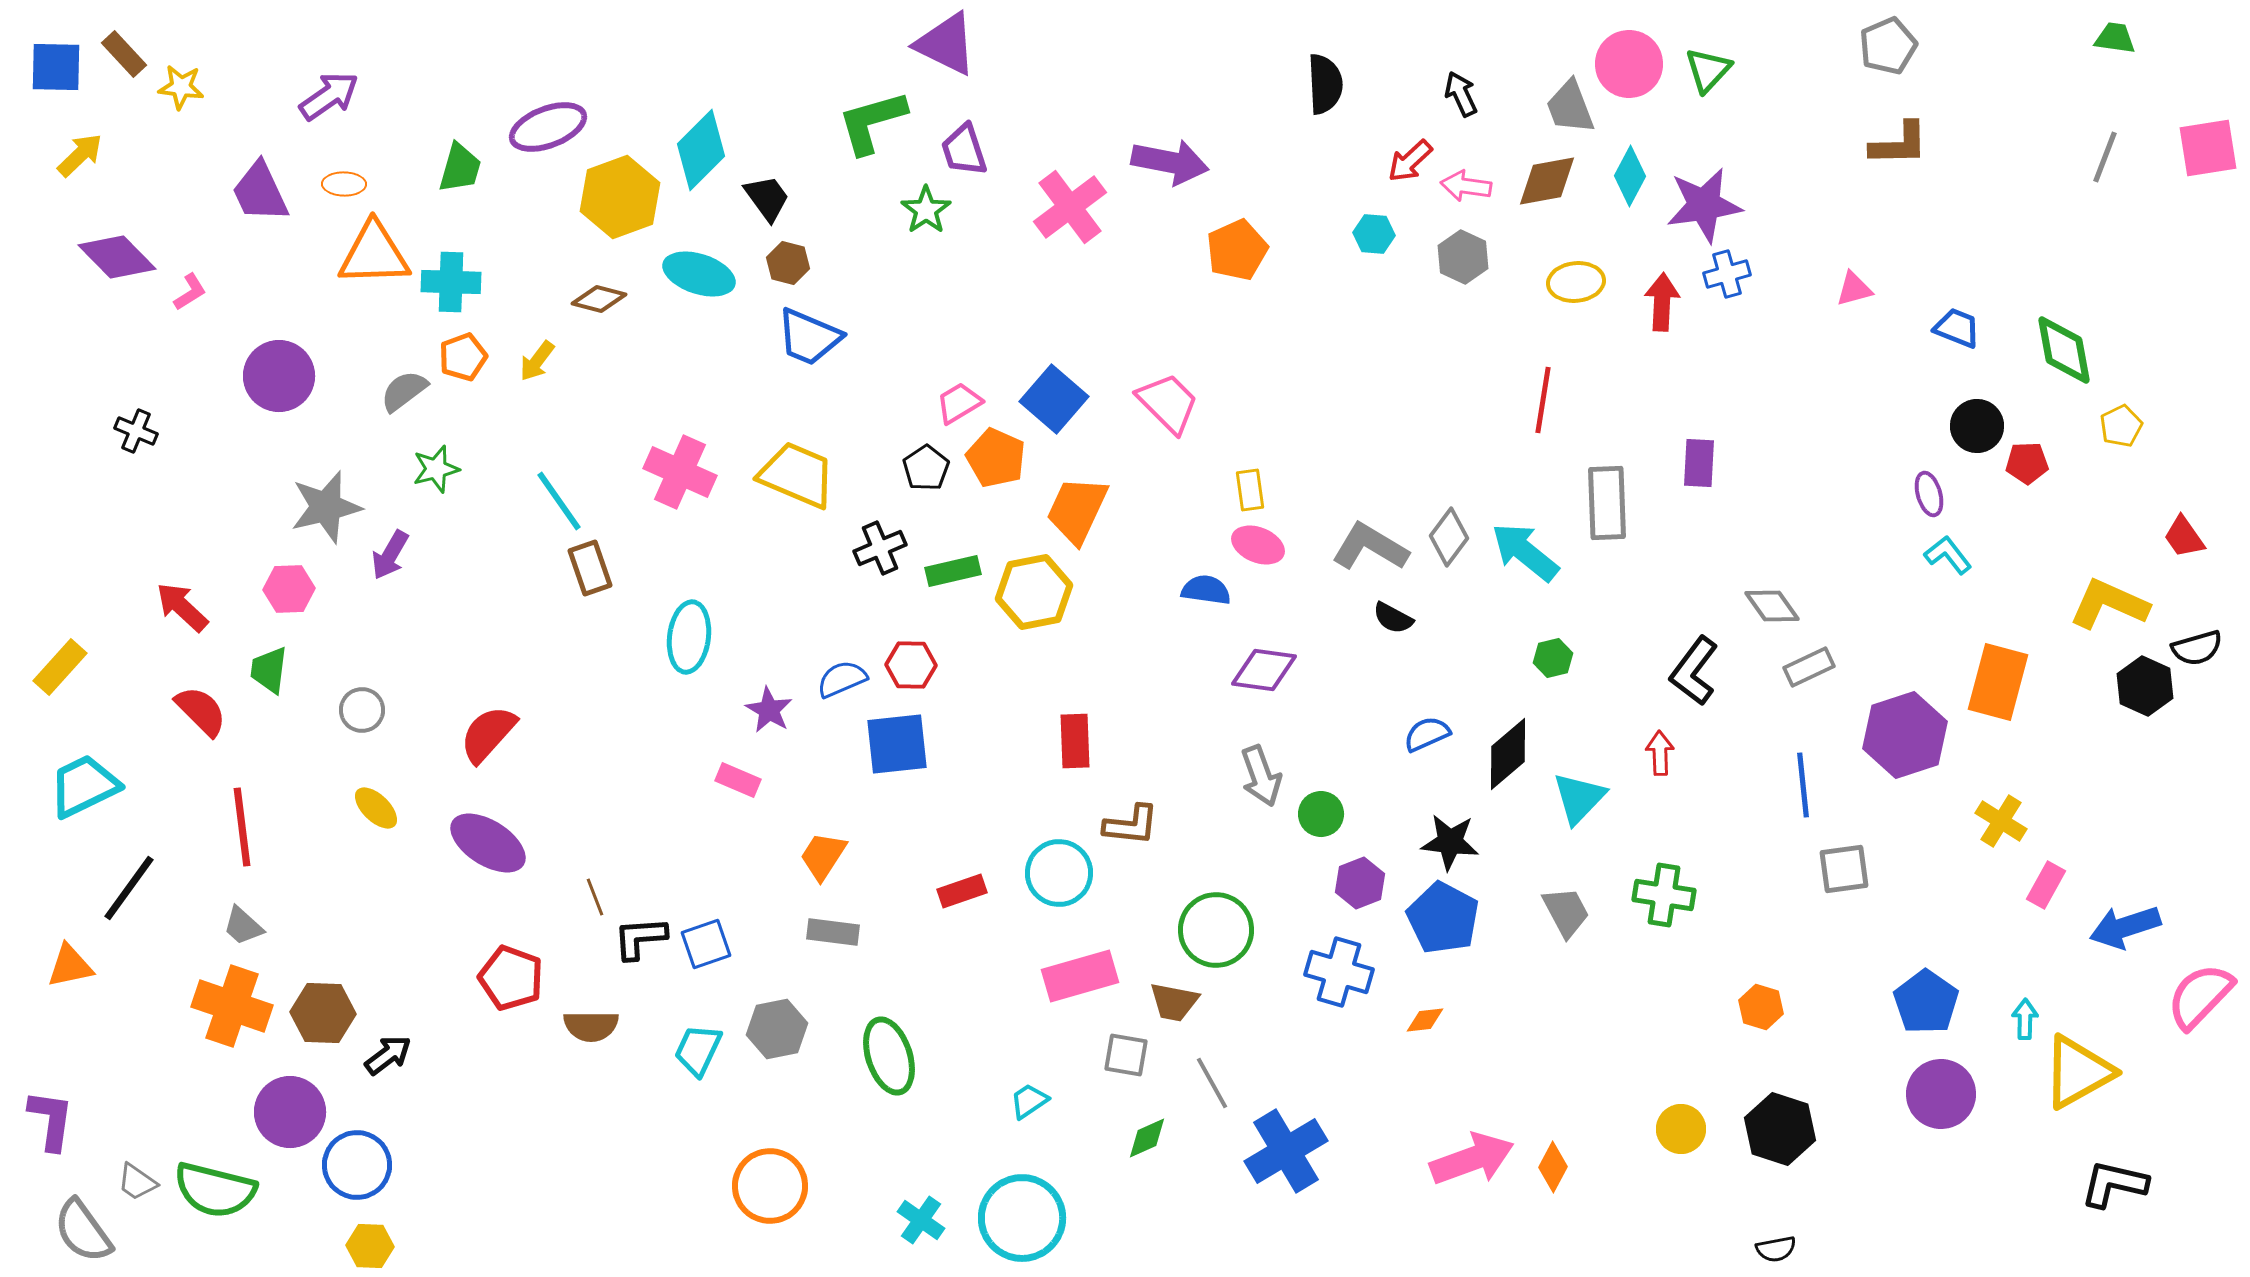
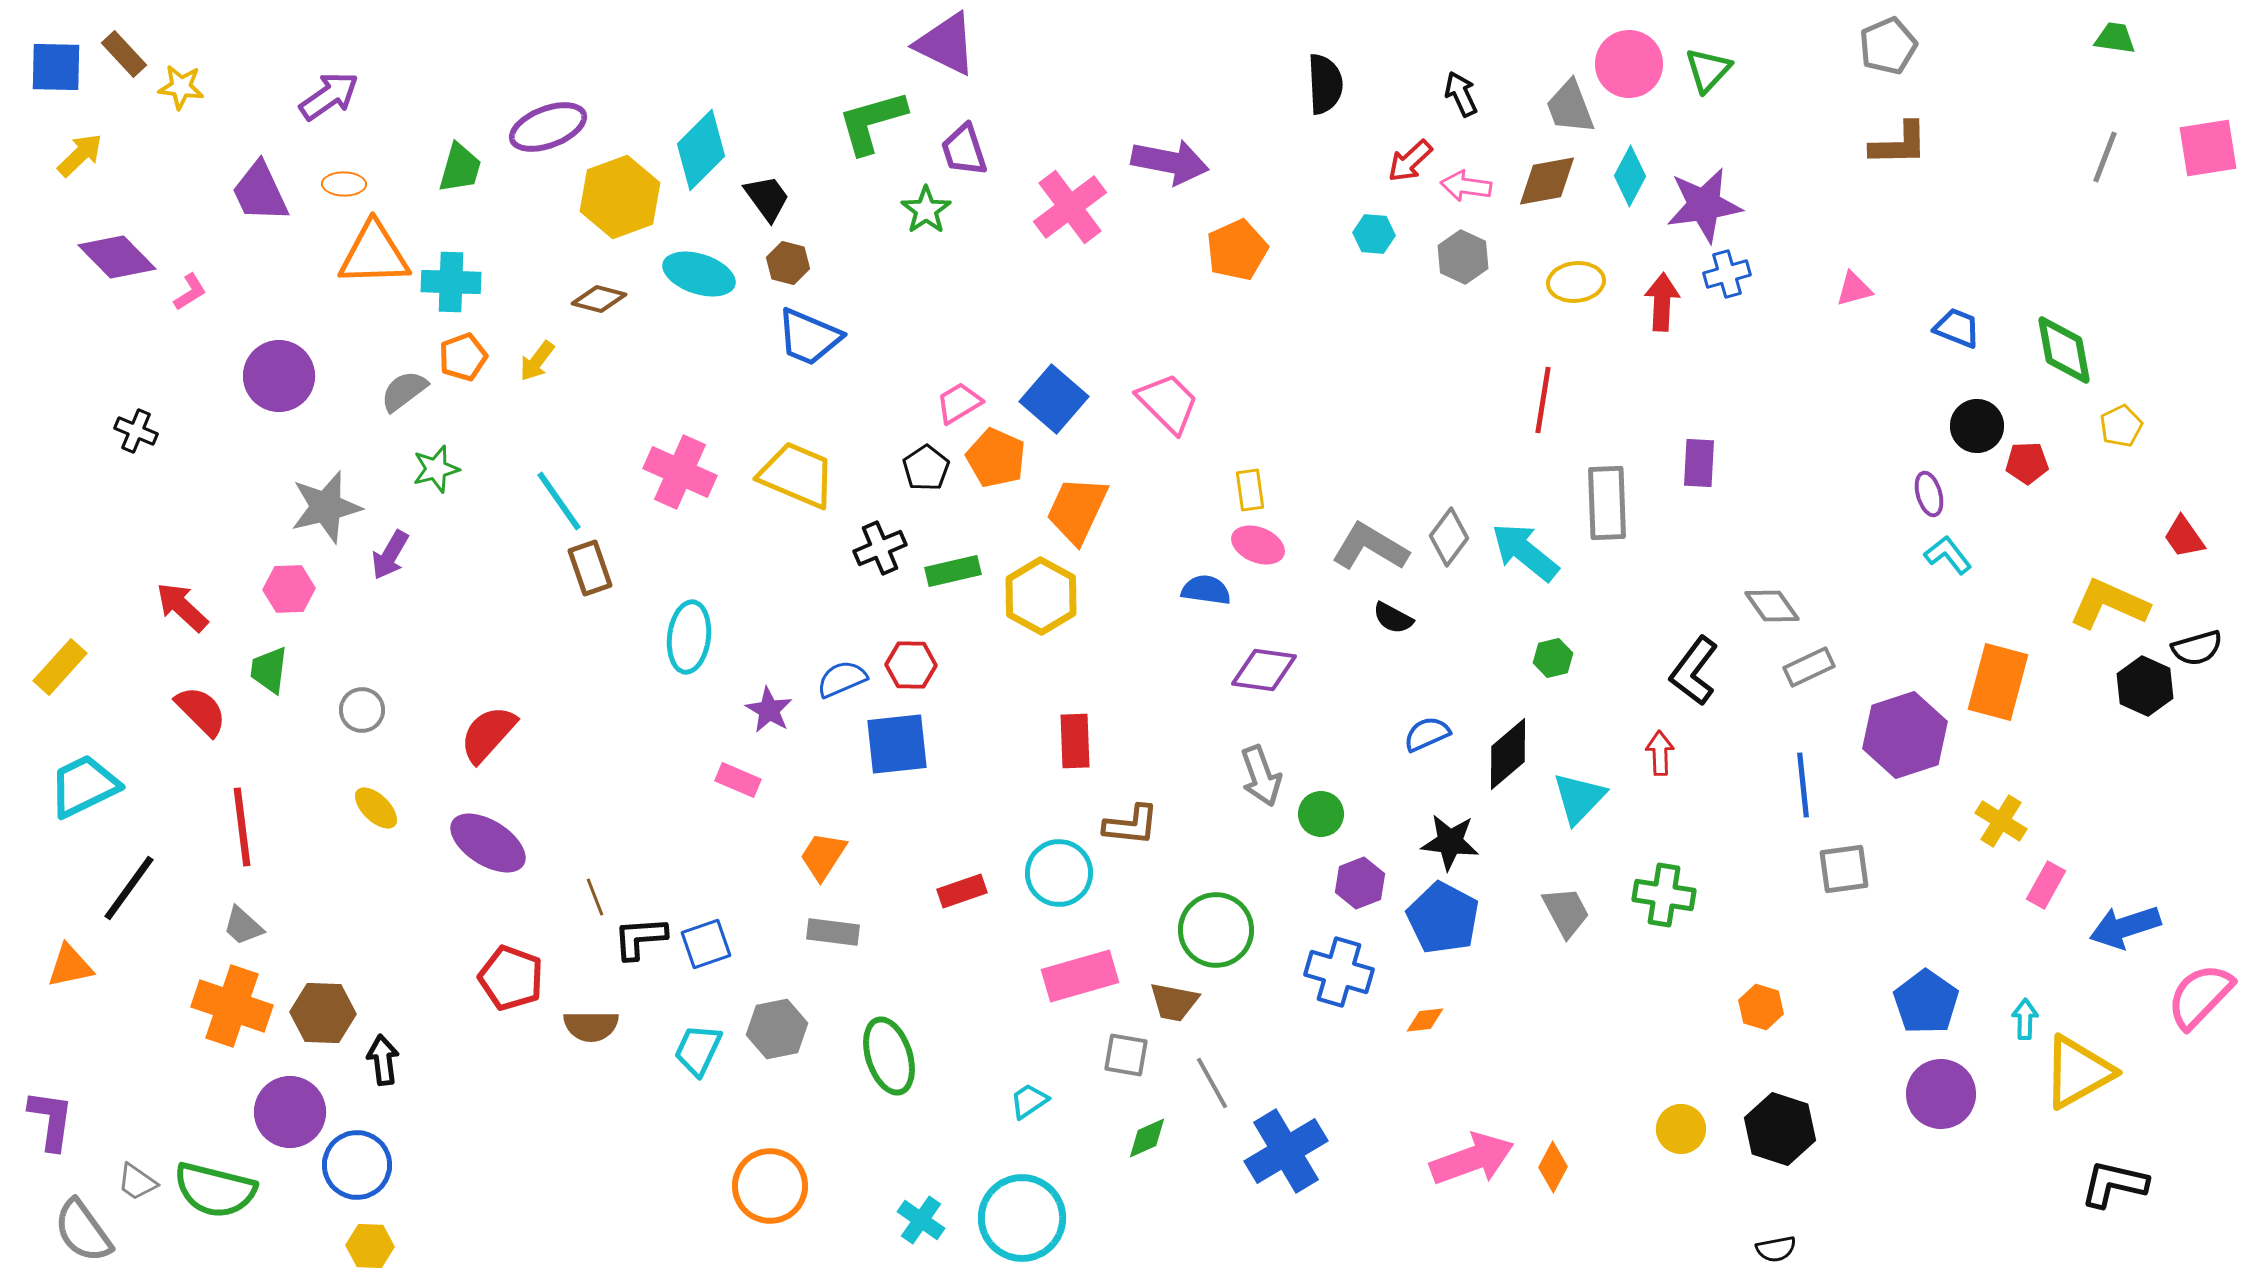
yellow hexagon at (1034, 592): moved 7 px right, 4 px down; rotated 20 degrees counterclockwise
black arrow at (388, 1055): moved 5 px left, 5 px down; rotated 60 degrees counterclockwise
